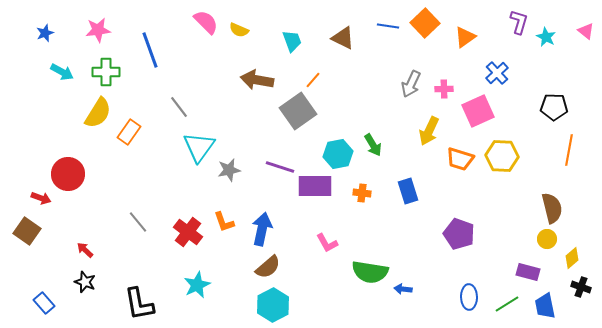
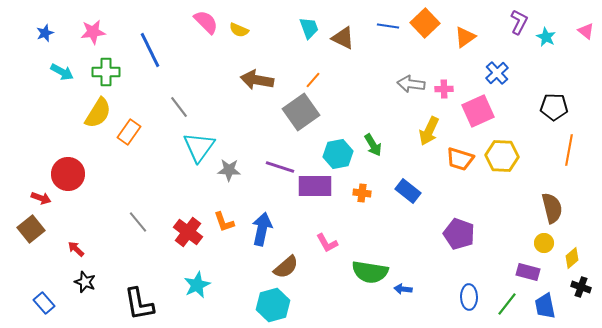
purple L-shape at (519, 22): rotated 10 degrees clockwise
pink star at (98, 30): moved 5 px left, 2 px down
cyan trapezoid at (292, 41): moved 17 px right, 13 px up
blue line at (150, 50): rotated 6 degrees counterclockwise
gray arrow at (411, 84): rotated 72 degrees clockwise
gray square at (298, 111): moved 3 px right, 1 px down
gray star at (229, 170): rotated 15 degrees clockwise
blue rectangle at (408, 191): rotated 35 degrees counterclockwise
brown square at (27, 231): moved 4 px right, 2 px up; rotated 16 degrees clockwise
yellow circle at (547, 239): moved 3 px left, 4 px down
red arrow at (85, 250): moved 9 px left, 1 px up
brown semicircle at (268, 267): moved 18 px right
green line at (507, 304): rotated 20 degrees counterclockwise
cyan hexagon at (273, 305): rotated 12 degrees clockwise
